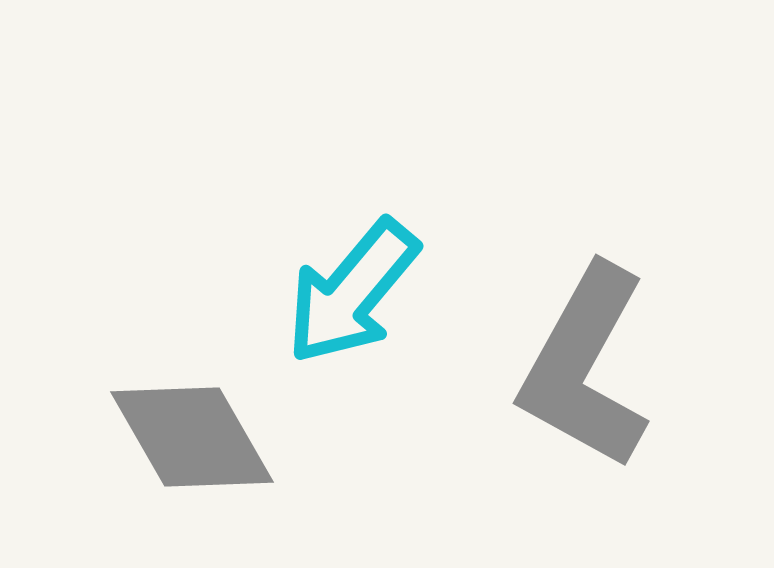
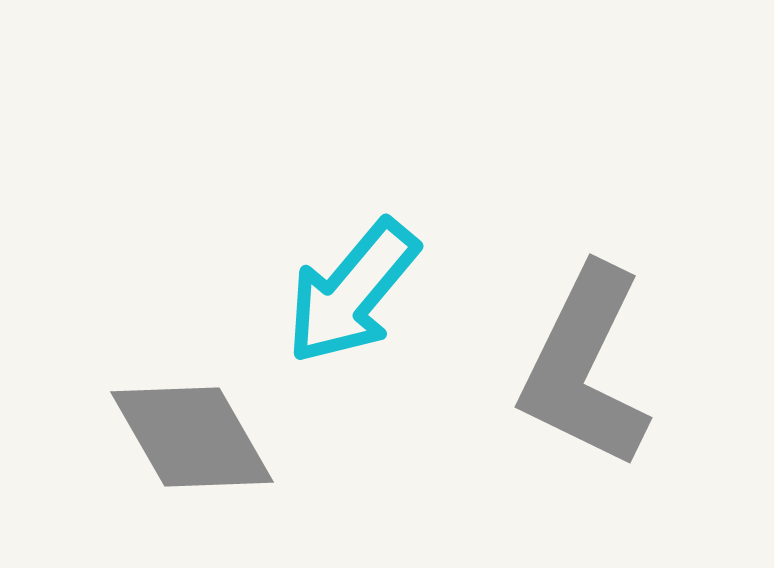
gray L-shape: rotated 3 degrees counterclockwise
